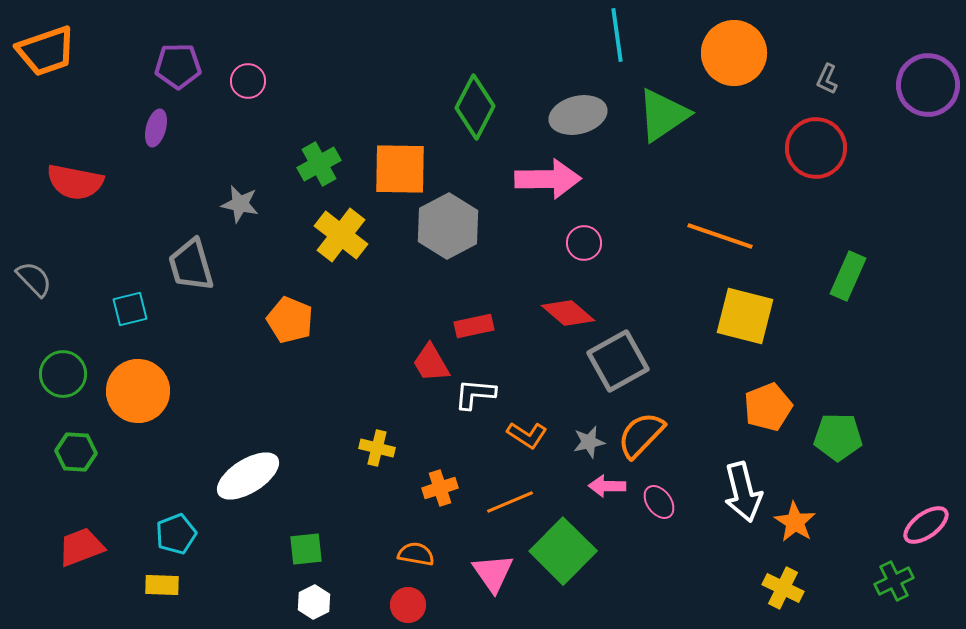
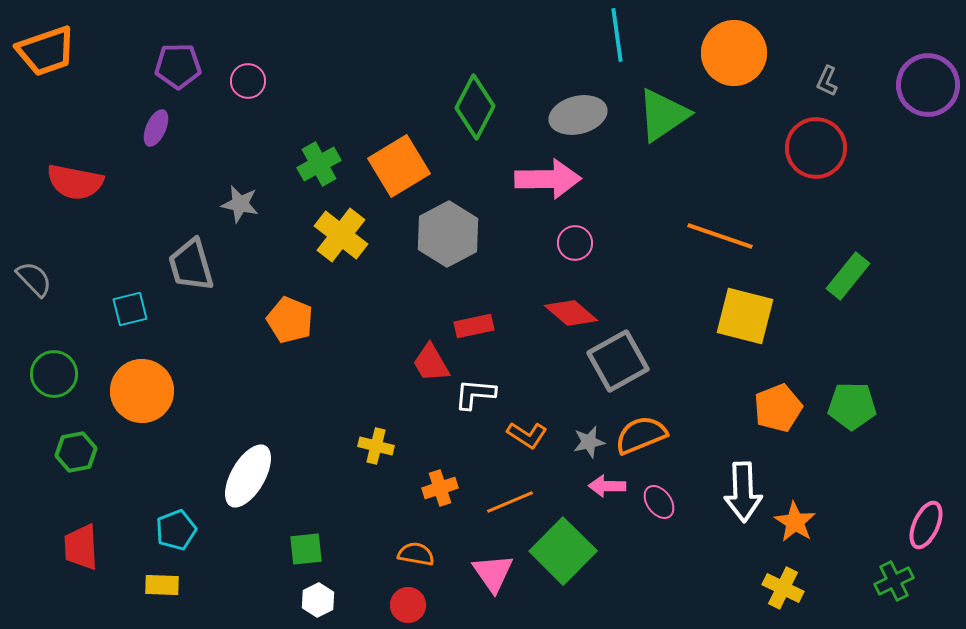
gray L-shape at (827, 79): moved 2 px down
purple ellipse at (156, 128): rotated 9 degrees clockwise
orange square at (400, 169): moved 1 px left, 3 px up; rotated 32 degrees counterclockwise
gray hexagon at (448, 226): moved 8 px down
pink circle at (584, 243): moved 9 px left
green rectangle at (848, 276): rotated 15 degrees clockwise
red diamond at (568, 313): moved 3 px right
green circle at (63, 374): moved 9 px left
orange circle at (138, 391): moved 4 px right
orange pentagon at (768, 407): moved 10 px right, 1 px down
orange semicircle at (641, 435): rotated 24 degrees clockwise
green pentagon at (838, 437): moved 14 px right, 31 px up
yellow cross at (377, 448): moved 1 px left, 2 px up
green hexagon at (76, 452): rotated 15 degrees counterclockwise
white ellipse at (248, 476): rotated 28 degrees counterclockwise
white arrow at (743, 492): rotated 12 degrees clockwise
pink ellipse at (926, 525): rotated 30 degrees counterclockwise
cyan pentagon at (176, 534): moved 4 px up
red trapezoid at (81, 547): rotated 72 degrees counterclockwise
white hexagon at (314, 602): moved 4 px right, 2 px up
